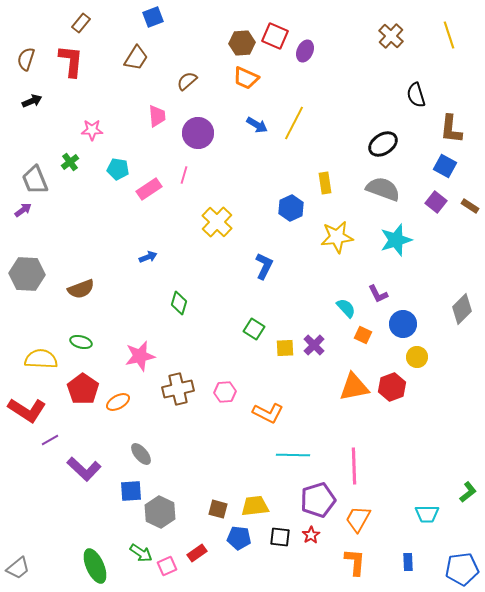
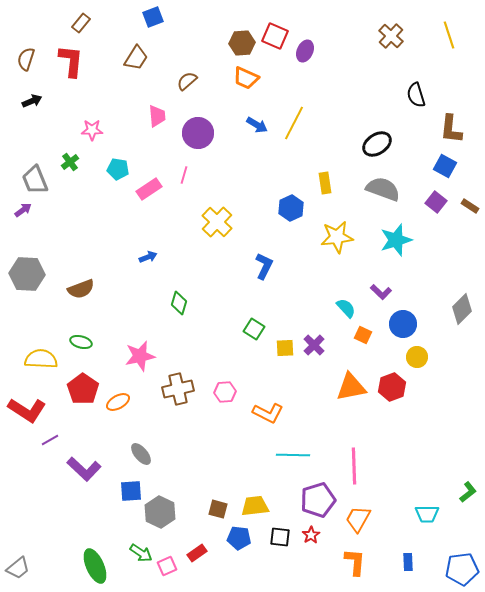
black ellipse at (383, 144): moved 6 px left
purple L-shape at (378, 294): moved 3 px right, 2 px up; rotated 20 degrees counterclockwise
orange triangle at (354, 387): moved 3 px left
